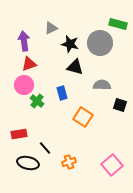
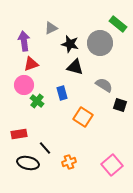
green rectangle: rotated 24 degrees clockwise
red triangle: moved 2 px right
gray semicircle: moved 2 px right; rotated 30 degrees clockwise
